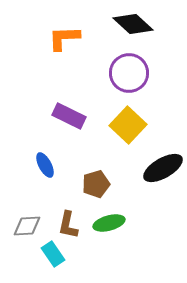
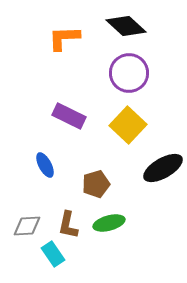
black diamond: moved 7 px left, 2 px down
